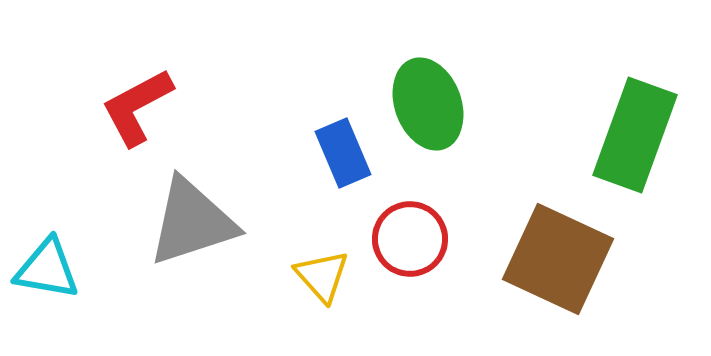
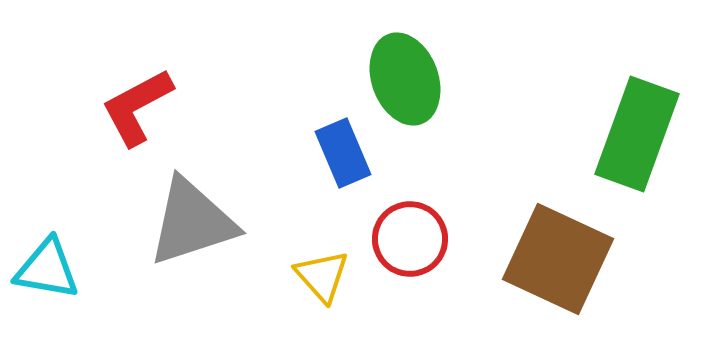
green ellipse: moved 23 px left, 25 px up
green rectangle: moved 2 px right, 1 px up
